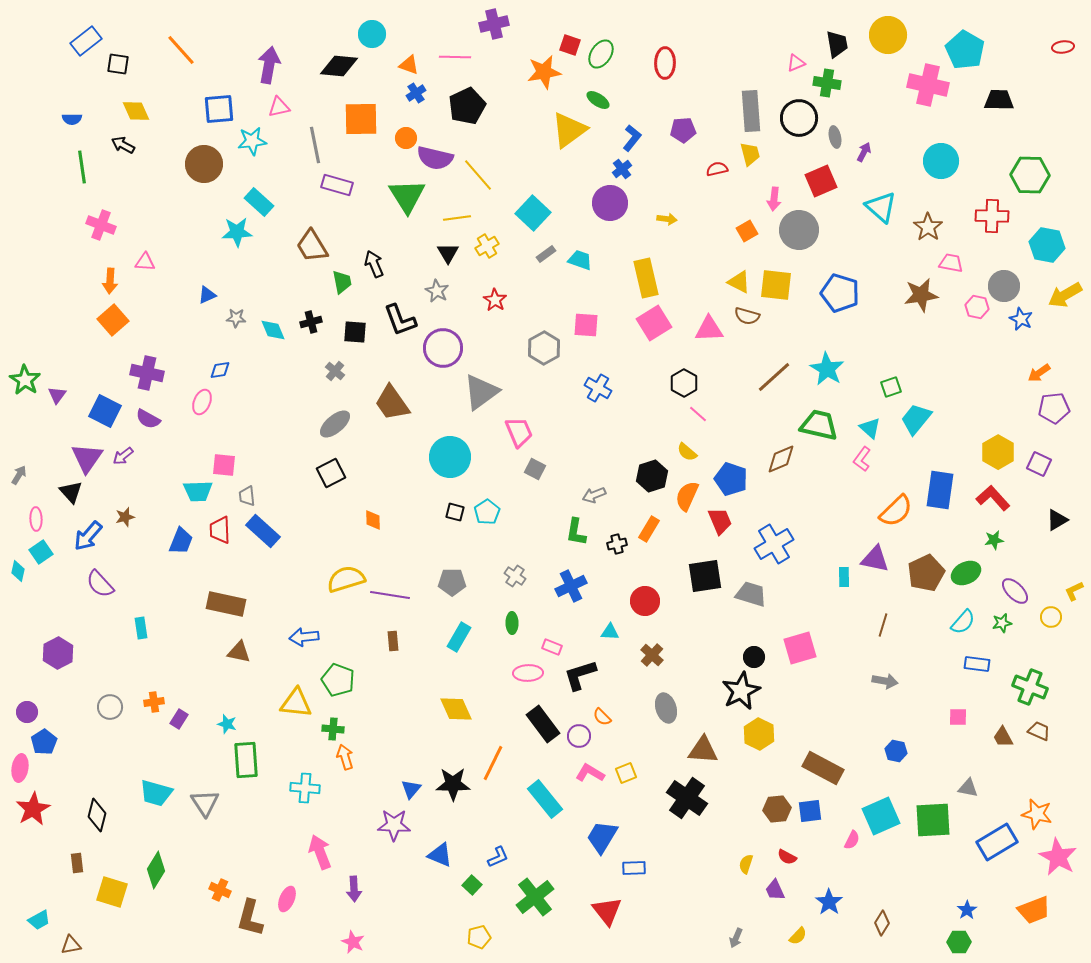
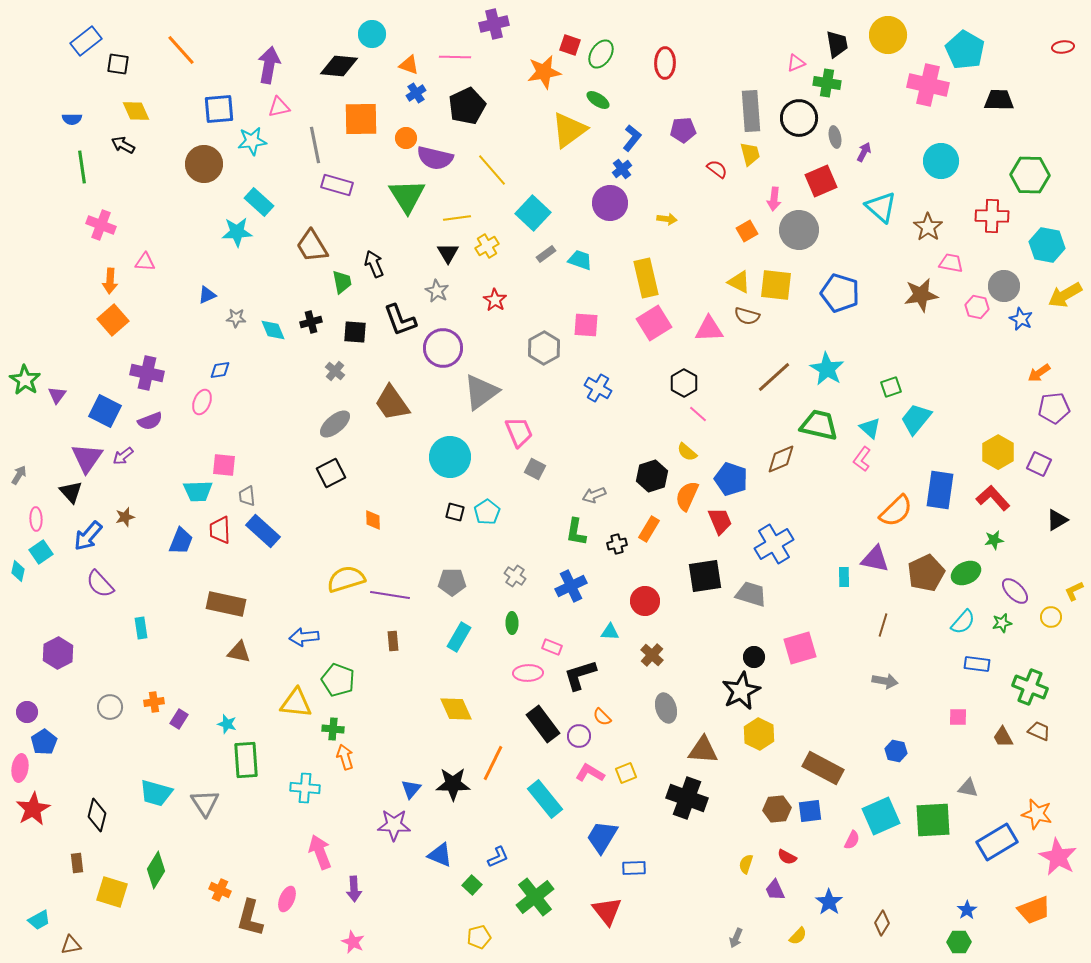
red semicircle at (717, 169): rotated 50 degrees clockwise
yellow line at (478, 175): moved 14 px right, 5 px up
purple semicircle at (148, 419): moved 2 px right, 2 px down; rotated 50 degrees counterclockwise
black cross at (687, 798): rotated 15 degrees counterclockwise
